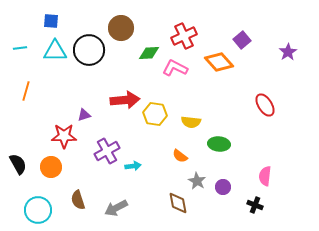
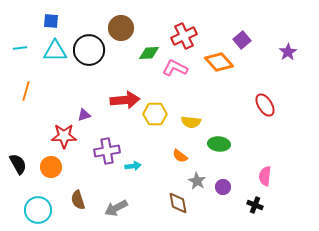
yellow hexagon: rotated 10 degrees counterclockwise
purple cross: rotated 20 degrees clockwise
